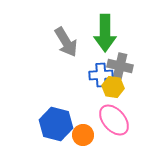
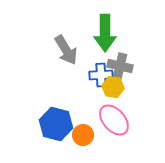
gray arrow: moved 8 px down
